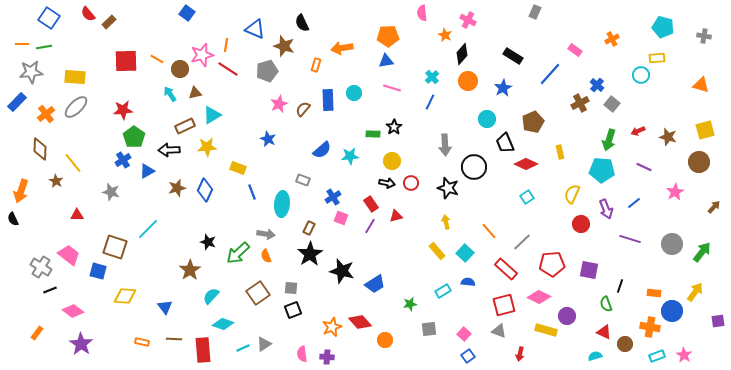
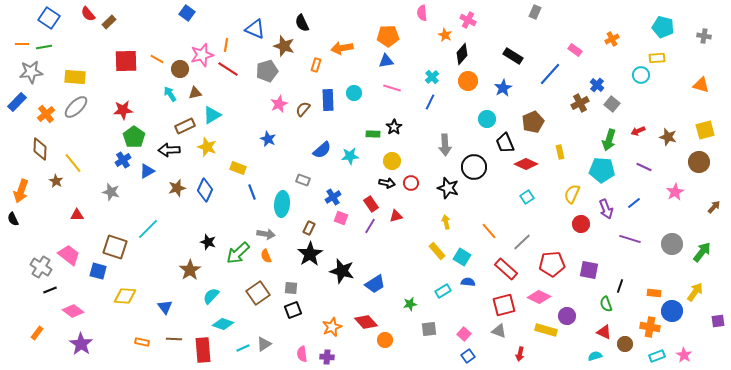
yellow star at (207, 147): rotated 24 degrees clockwise
cyan square at (465, 253): moved 3 px left, 4 px down; rotated 12 degrees counterclockwise
red diamond at (360, 322): moved 6 px right
